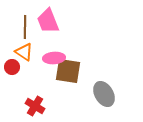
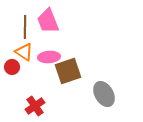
pink ellipse: moved 5 px left, 1 px up
brown square: rotated 28 degrees counterclockwise
red cross: rotated 24 degrees clockwise
